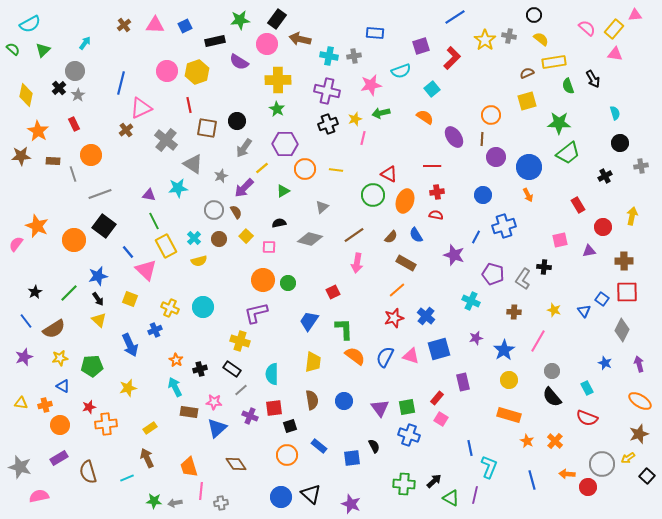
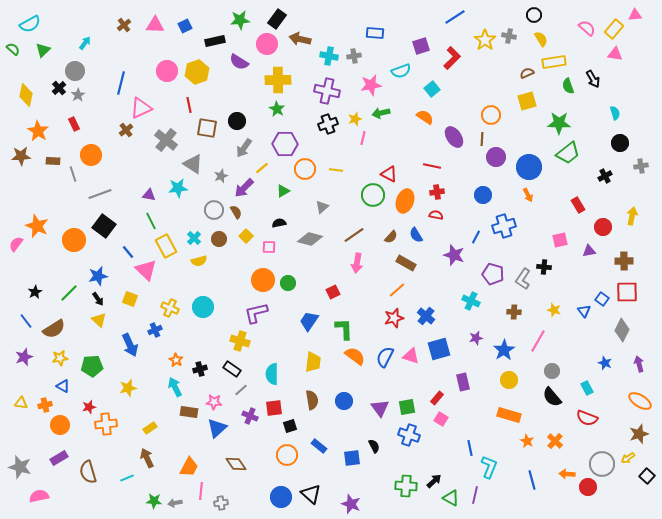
yellow semicircle at (541, 39): rotated 21 degrees clockwise
red line at (432, 166): rotated 12 degrees clockwise
green line at (154, 221): moved 3 px left
orange trapezoid at (189, 467): rotated 135 degrees counterclockwise
green cross at (404, 484): moved 2 px right, 2 px down
